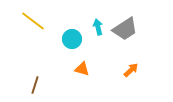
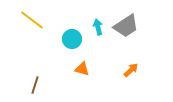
yellow line: moved 1 px left, 1 px up
gray trapezoid: moved 1 px right, 3 px up
